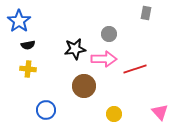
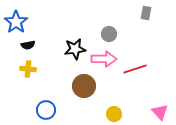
blue star: moved 3 px left, 1 px down
